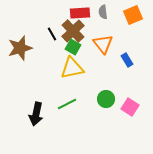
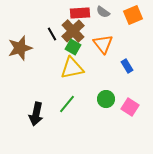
gray semicircle: rotated 48 degrees counterclockwise
blue rectangle: moved 6 px down
green line: rotated 24 degrees counterclockwise
